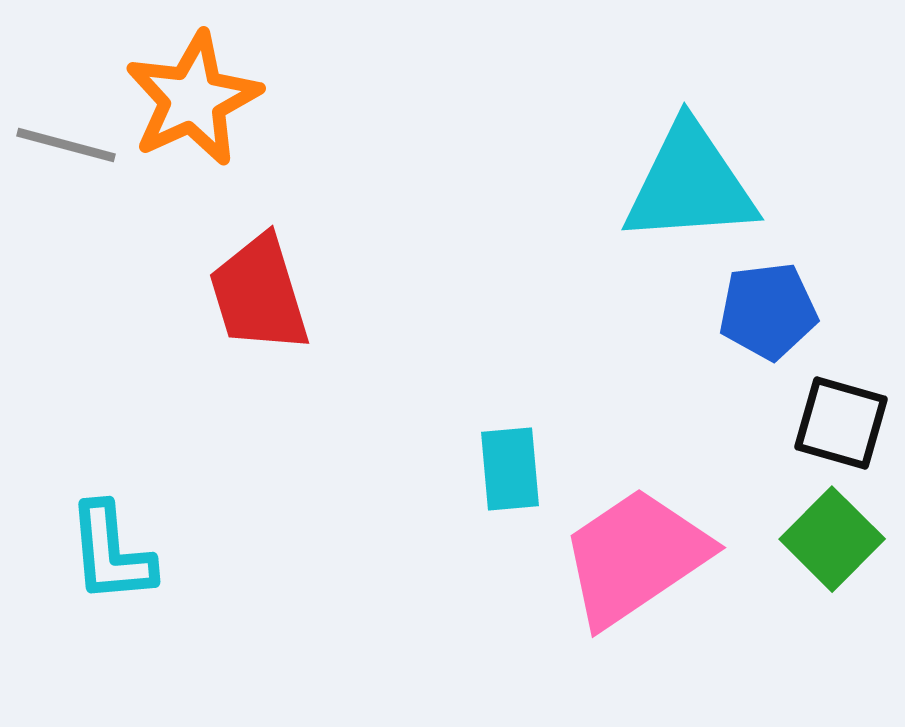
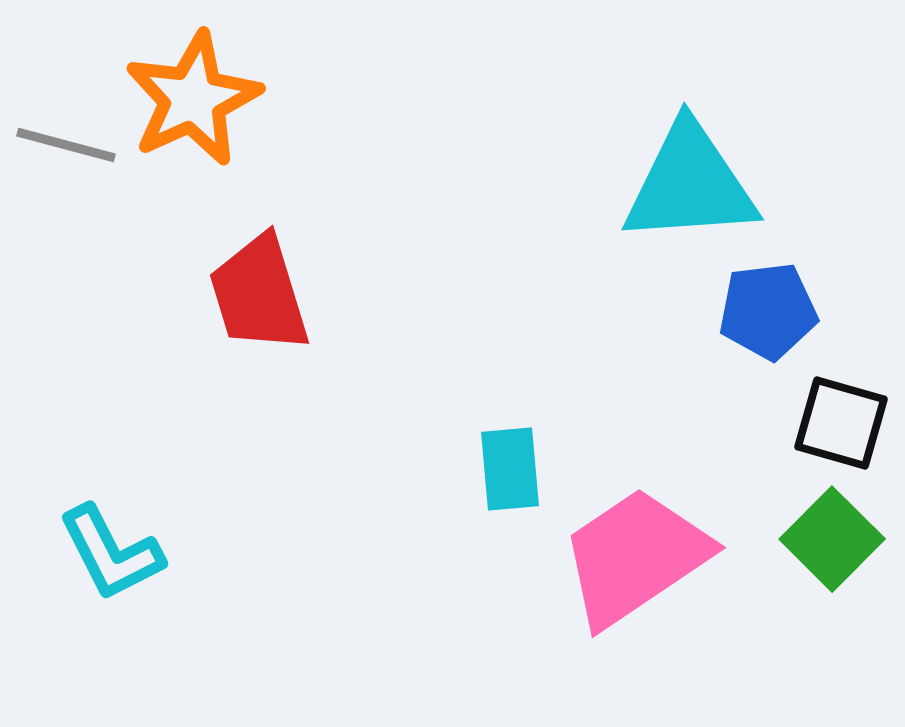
cyan L-shape: rotated 22 degrees counterclockwise
